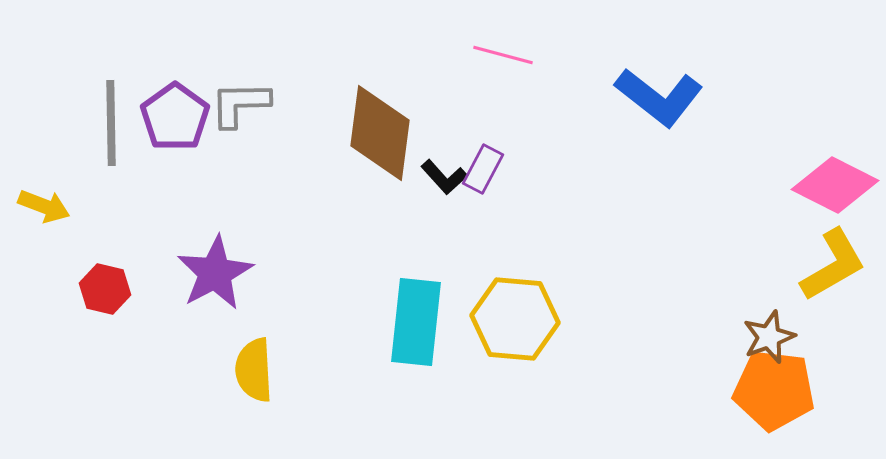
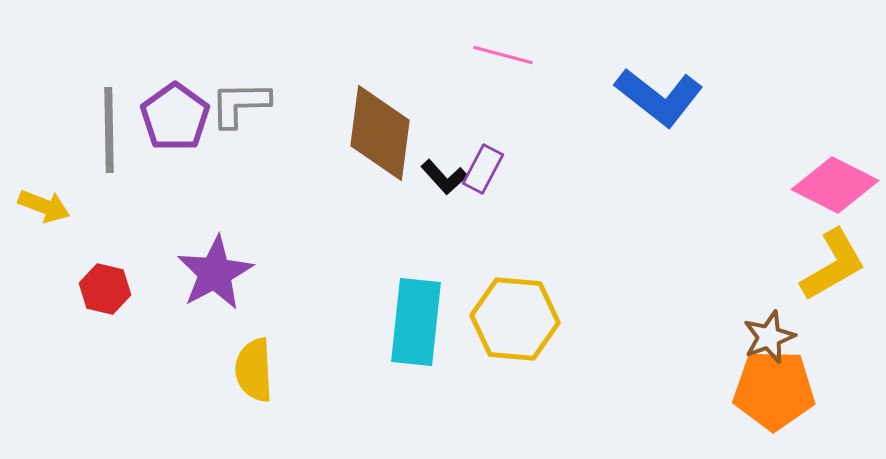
gray line: moved 2 px left, 7 px down
orange pentagon: rotated 6 degrees counterclockwise
